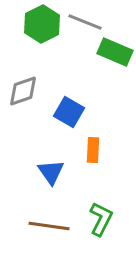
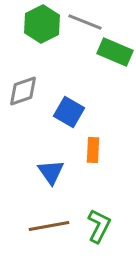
green L-shape: moved 2 px left, 7 px down
brown line: rotated 18 degrees counterclockwise
